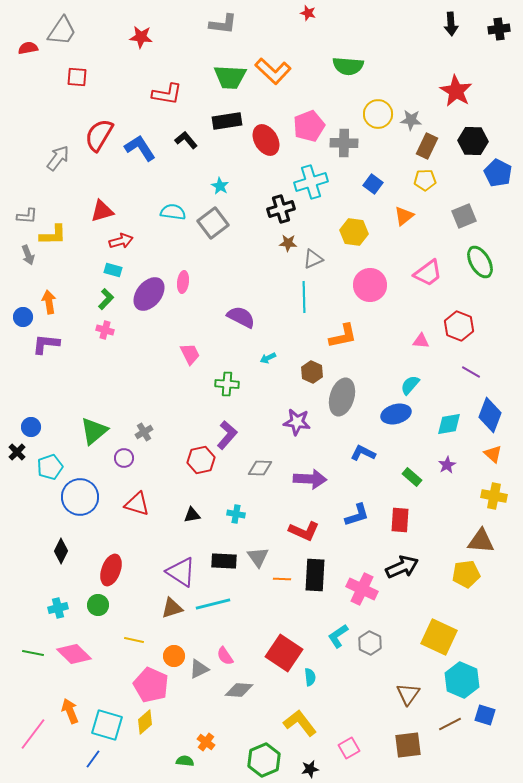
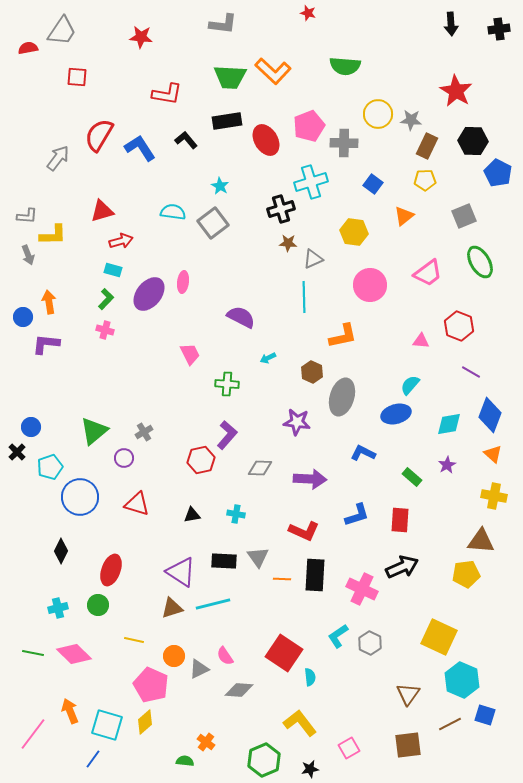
green semicircle at (348, 66): moved 3 px left
